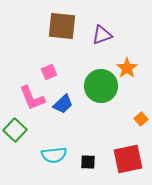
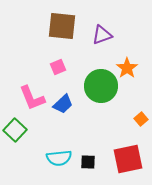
pink square: moved 9 px right, 5 px up
cyan semicircle: moved 5 px right, 3 px down
